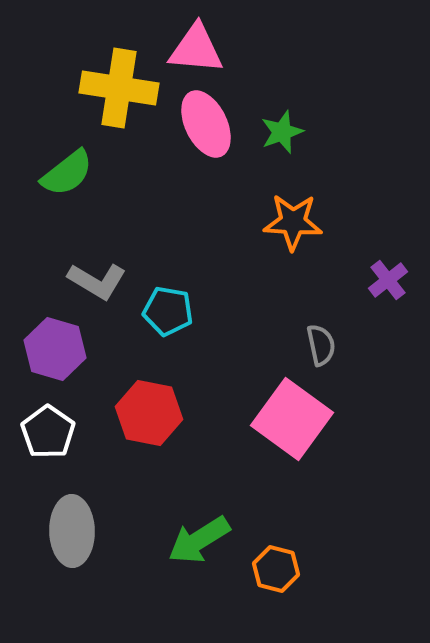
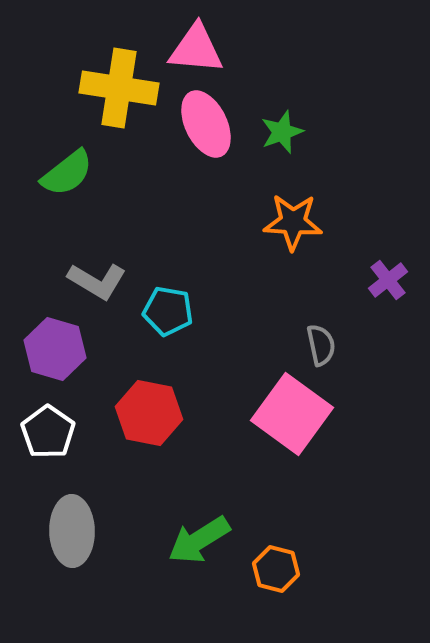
pink square: moved 5 px up
